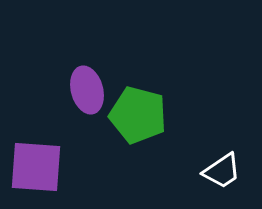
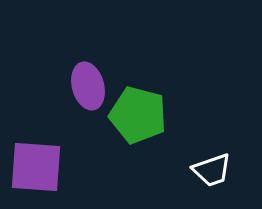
purple ellipse: moved 1 px right, 4 px up
white trapezoid: moved 10 px left, 1 px up; rotated 15 degrees clockwise
